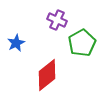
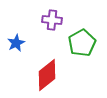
purple cross: moved 5 px left; rotated 18 degrees counterclockwise
